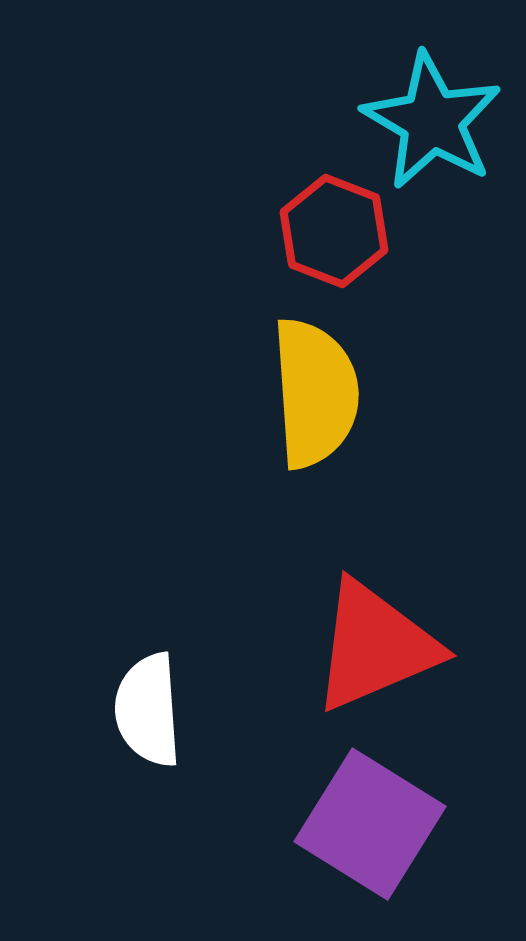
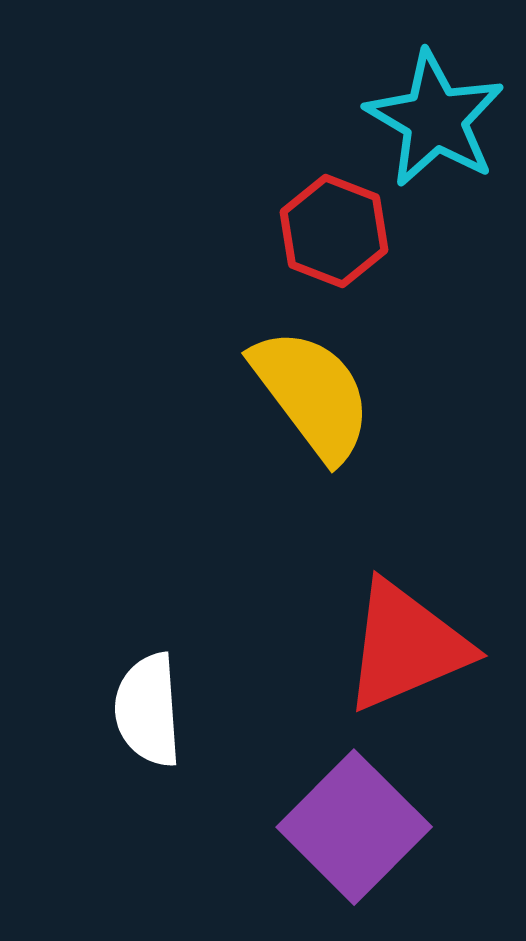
cyan star: moved 3 px right, 2 px up
yellow semicircle: moved 3 px left, 1 px down; rotated 33 degrees counterclockwise
red triangle: moved 31 px right
purple square: moved 16 px left, 3 px down; rotated 13 degrees clockwise
